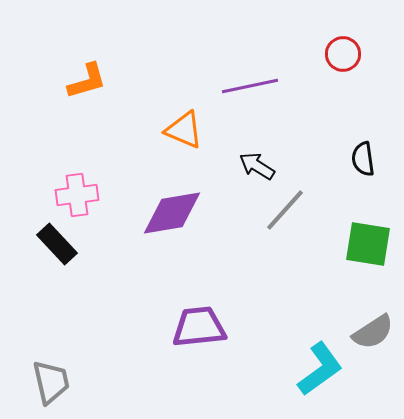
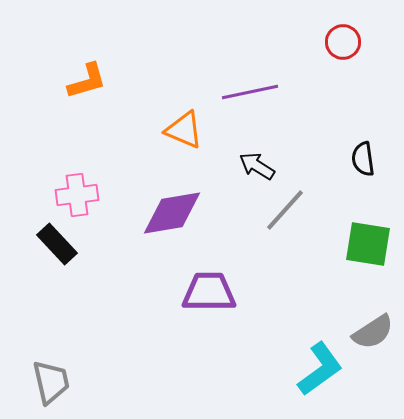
red circle: moved 12 px up
purple line: moved 6 px down
purple trapezoid: moved 10 px right, 35 px up; rotated 6 degrees clockwise
